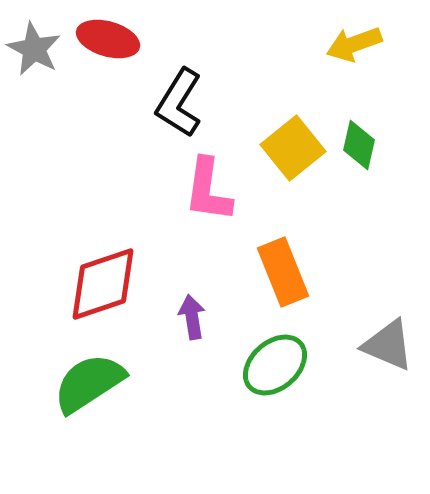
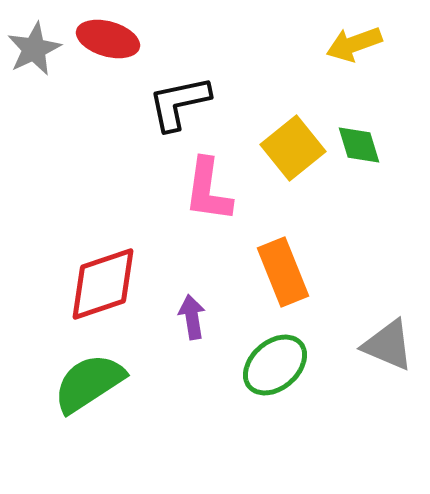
gray star: rotated 18 degrees clockwise
black L-shape: rotated 46 degrees clockwise
green diamond: rotated 30 degrees counterclockwise
